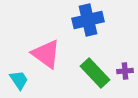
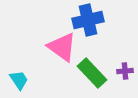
pink triangle: moved 16 px right, 7 px up
green rectangle: moved 3 px left
